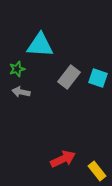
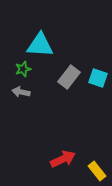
green star: moved 6 px right
